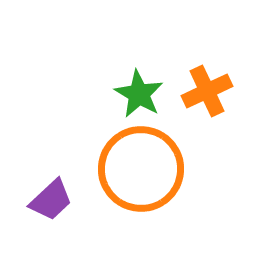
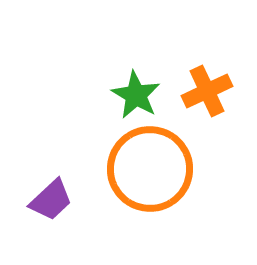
green star: moved 3 px left, 1 px down
orange circle: moved 9 px right
